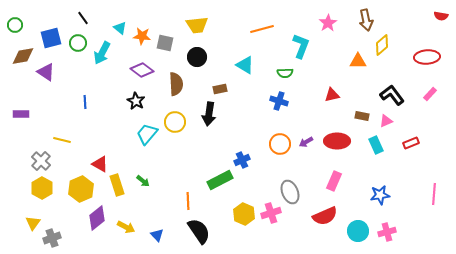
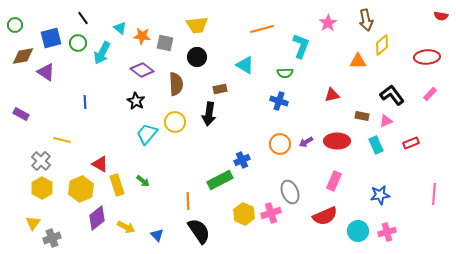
purple rectangle at (21, 114): rotated 28 degrees clockwise
